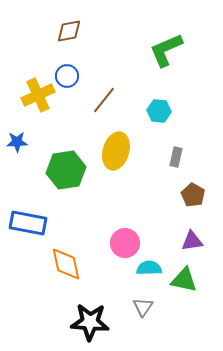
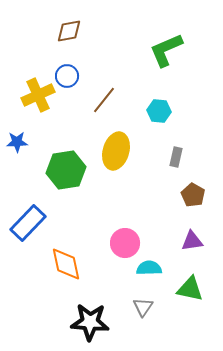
blue rectangle: rotated 57 degrees counterclockwise
green triangle: moved 6 px right, 9 px down
